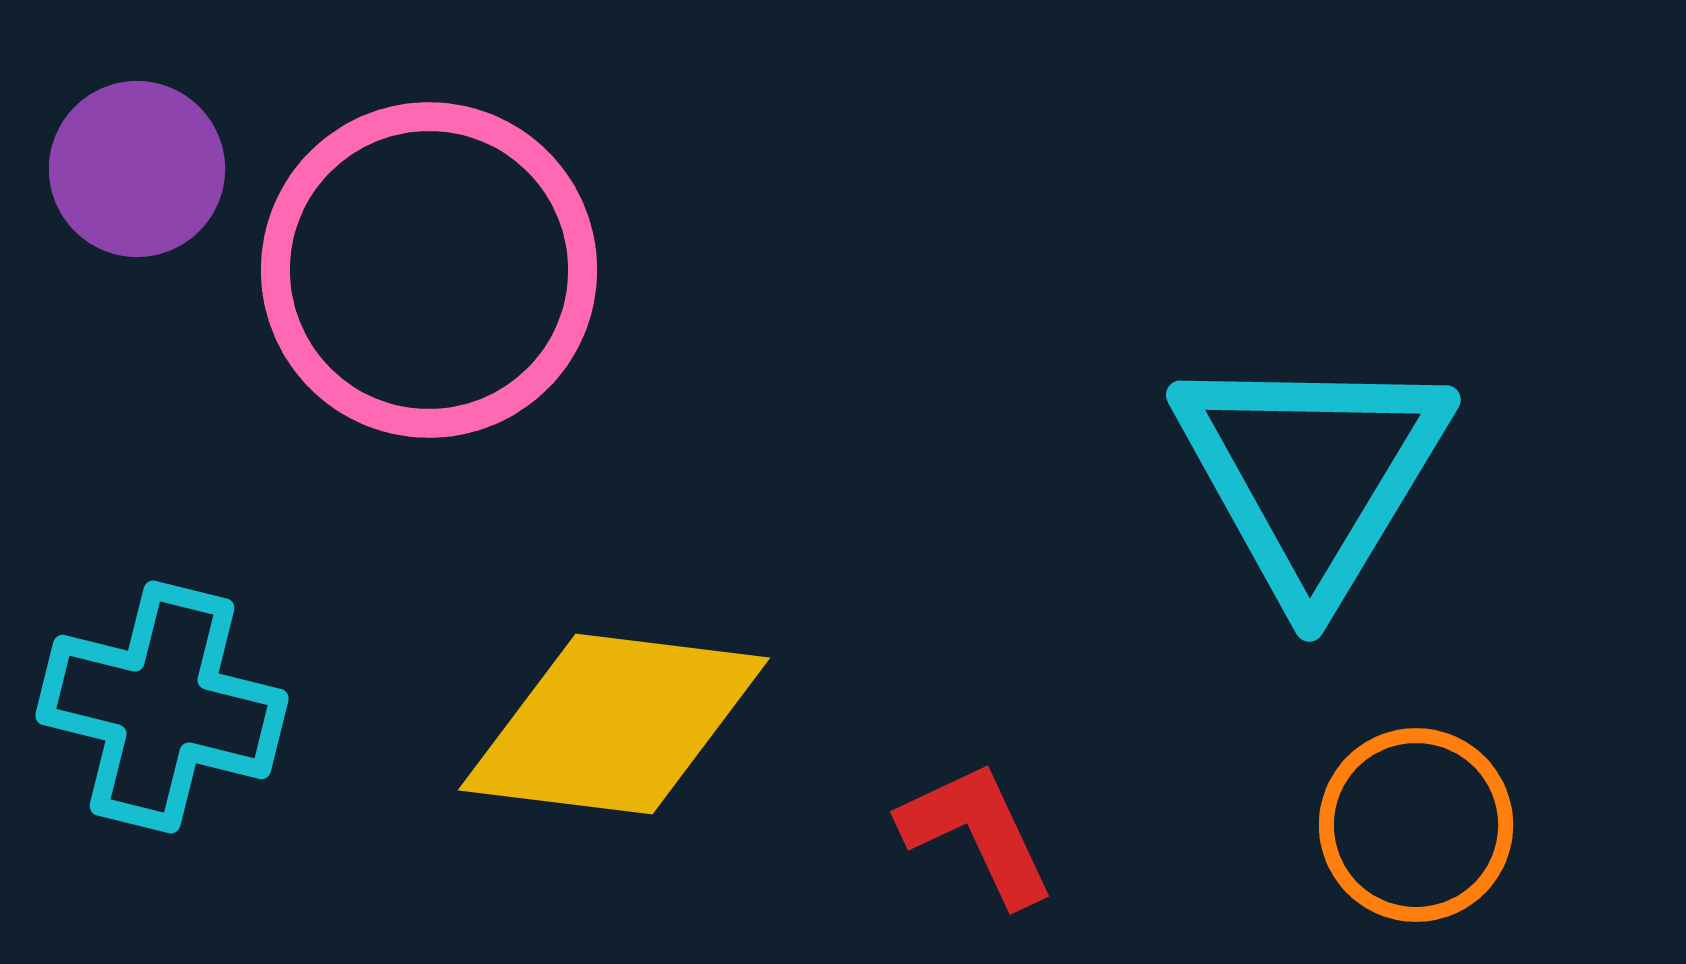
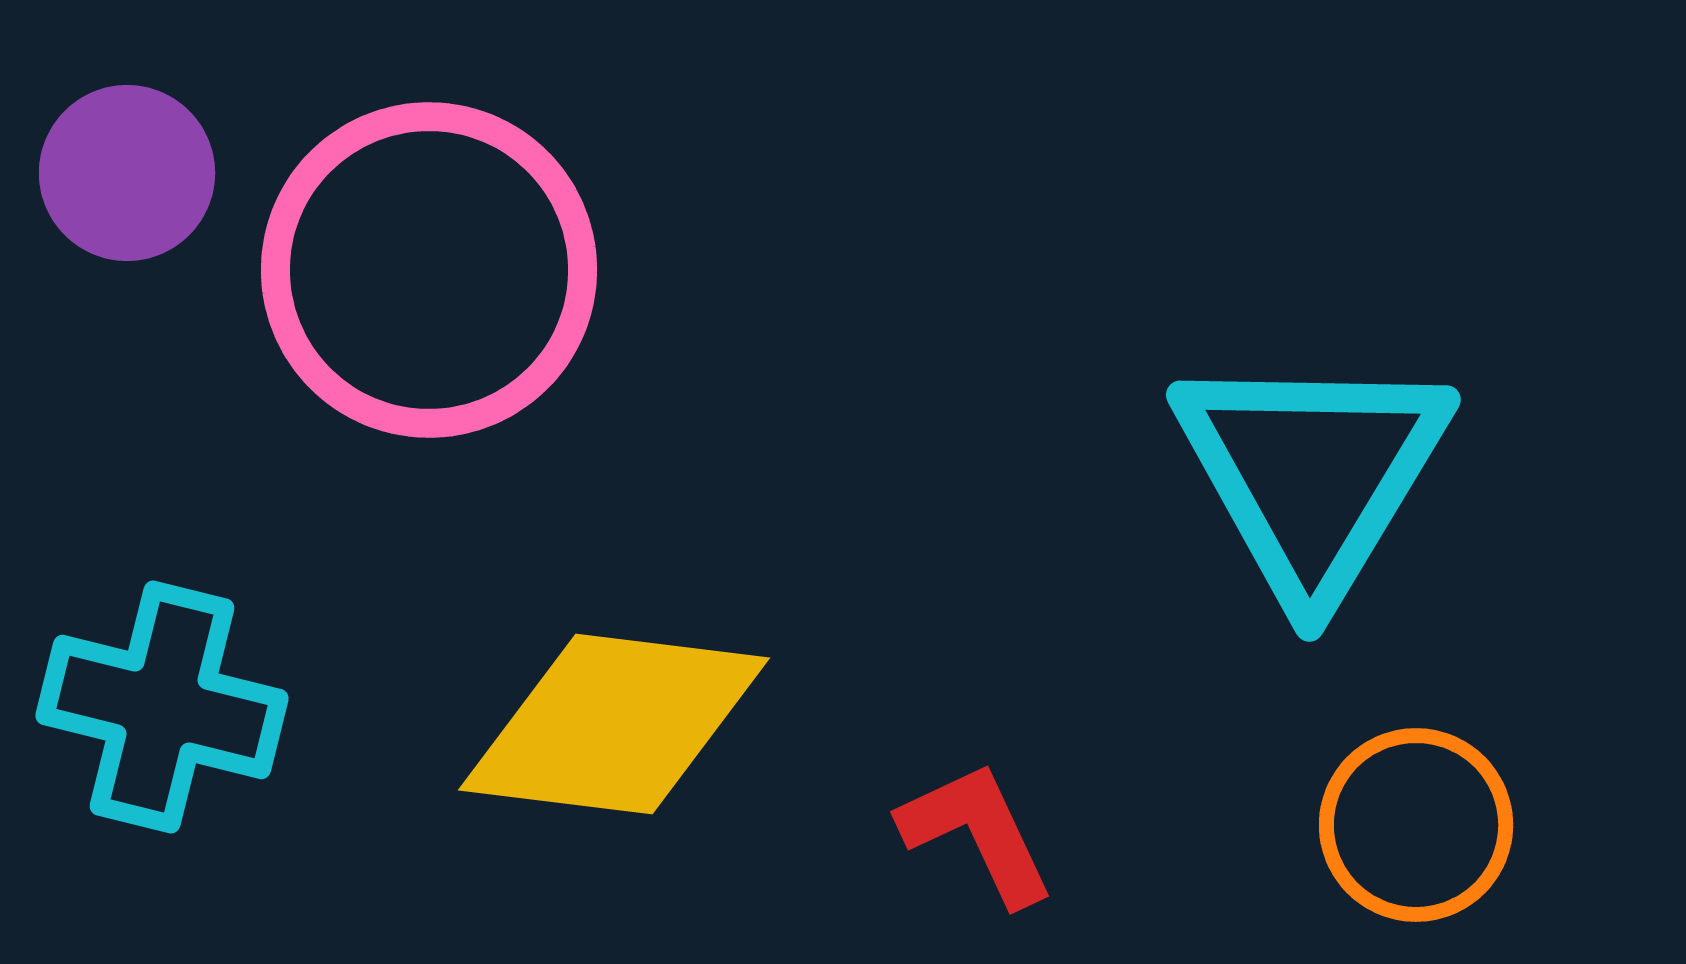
purple circle: moved 10 px left, 4 px down
